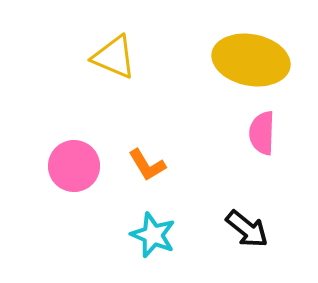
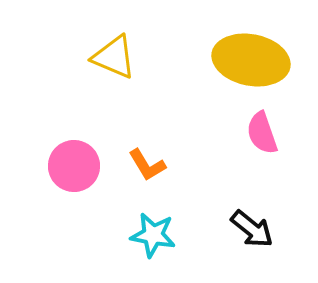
pink semicircle: rotated 21 degrees counterclockwise
black arrow: moved 5 px right
cyan star: rotated 12 degrees counterclockwise
